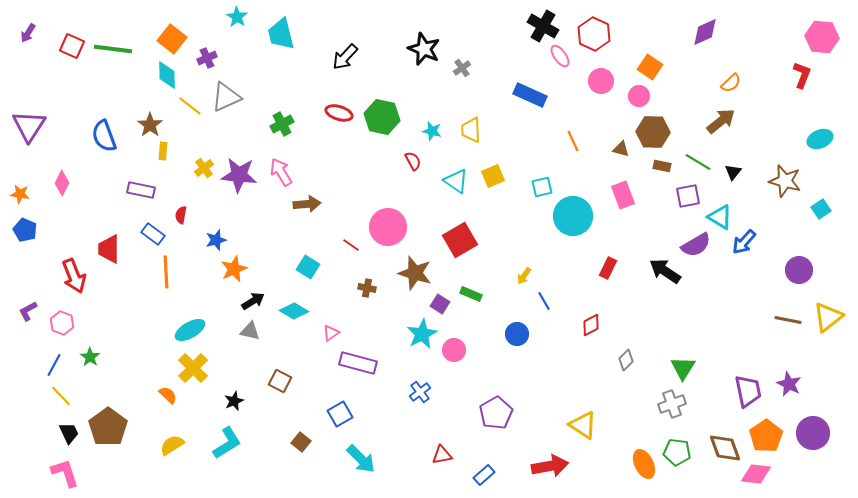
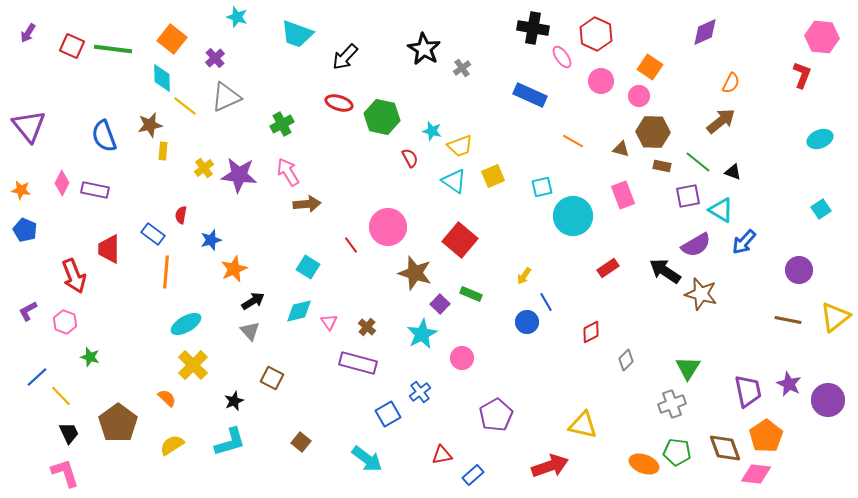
cyan star at (237, 17): rotated 15 degrees counterclockwise
black cross at (543, 26): moved 10 px left, 2 px down; rotated 20 degrees counterclockwise
cyan trapezoid at (281, 34): moved 16 px right; rotated 56 degrees counterclockwise
red hexagon at (594, 34): moved 2 px right
black star at (424, 49): rotated 8 degrees clockwise
pink ellipse at (560, 56): moved 2 px right, 1 px down
purple cross at (207, 58): moved 8 px right; rotated 18 degrees counterclockwise
cyan diamond at (167, 75): moved 5 px left, 3 px down
orange semicircle at (731, 83): rotated 20 degrees counterclockwise
yellow line at (190, 106): moved 5 px left
red ellipse at (339, 113): moved 10 px up
brown star at (150, 125): rotated 25 degrees clockwise
purple triangle at (29, 126): rotated 12 degrees counterclockwise
yellow trapezoid at (471, 130): moved 11 px left, 16 px down; rotated 108 degrees counterclockwise
orange line at (573, 141): rotated 35 degrees counterclockwise
red semicircle at (413, 161): moved 3 px left, 3 px up
green line at (698, 162): rotated 8 degrees clockwise
pink arrow at (281, 172): moved 7 px right
black triangle at (733, 172): rotated 48 degrees counterclockwise
cyan triangle at (456, 181): moved 2 px left
brown star at (785, 181): moved 84 px left, 113 px down
purple rectangle at (141, 190): moved 46 px left
orange star at (20, 194): moved 1 px right, 4 px up
cyan triangle at (720, 217): moved 1 px right, 7 px up
blue star at (216, 240): moved 5 px left
red square at (460, 240): rotated 20 degrees counterclockwise
red line at (351, 245): rotated 18 degrees clockwise
red rectangle at (608, 268): rotated 30 degrees clockwise
orange line at (166, 272): rotated 8 degrees clockwise
brown cross at (367, 288): moved 39 px down; rotated 30 degrees clockwise
blue line at (544, 301): moved 2 px right, 1 px down
purple square at (440, 304): rotated 12 degrees clockwise
cyan diamond at (294, 311): moved 5 px right; rotated 44 degrees counterclockwise
yellow triangle at (828, 317): moved 7 px right
pink hexagon at (62, 323): moved 3 px right, 1 px up
red diamond at (591, 325): moved 7 px down
cyan ellipse at (190, 330): moved 4 px left, 6 px up
gray triangle at (250, 331): rotated 35 degrees clockwise
pink triangle at (331, 333): moved 2 px left, 11 px up; rotated 30 degrees counterclockwise
blue circle at (517, 334): moved 10 px right, 12 px up
pink circle at (454, 350): moved 8 px right, 8 px down
green star at (90, 357): rotated 18 degrees counterclockwise
blue line at (54, 365): moved 17 px left, 12 px down; rotated 20 degrees clockwise
yellow cross at (193, 368): moved 3 px up
green triangle at (683, 368): moved 5 px right
brown square at (280, 381): moved 8 px left, 3 px up
orange semicircle at (168, 395): moved 1 px left, 3 px down
purple pentagon at (496, 413): moved 2 px down
blue square at (340, 414): moved 48 px right
yellow triangle at (583, 425): rotated 20 degrees counterclockwise
brown pentagon at (108, 427): moved 10 px right, 4 px up
purple circle at (813, 433): moved 15 px right, 33 px up
cyan L-shape at (227, 443): moved 3 px right, 1 px up; rotated 16 degrees clockwise
cyan arrow at (361, 459): moved 6 px right; rotated 8 degrees counterclockwise
orange ellipse at (644, 464): rotated 44 degrees counterclockwise
red arrow at (550, 466): rotated 9 degrees counterclockwise
blue rectangle at (484, 475): moved 11 px left
